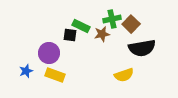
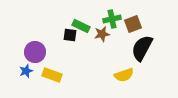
brown square: moved 2 px right; rotated 24 degrees clockwise
black semicircle: rotated 128 degrees clockwise
purple circle: moved 14 px left, 1 px up
yellow rectangle: moved 3 px left
